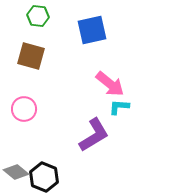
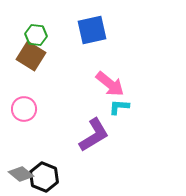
green hexagon: moved 2 px left, 19 px down
brown square: rotated 16 degrees clockwise
gray diamond: moved 5 px right, 2 px down
